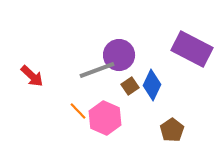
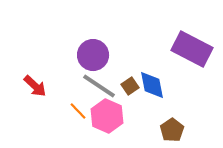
purple circle: moved 26 px left
gray line: moved 2 px right, 16 px down; rotated 54 degrees clockwise
red arrow: moved 3 px right, 10 px down
blue diamond: rotated 36 degrees counterclockwise
pink hexagon: moved 2 px right, 2 px up
